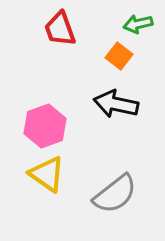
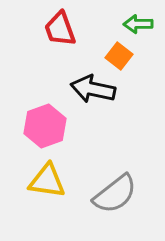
green arrow: rotated 12 degrees clockwise
black arrow: moved 23 px left, 15 px up
yellow triangle: moved 7 px down; rotated 27 degrees counterclockwise
